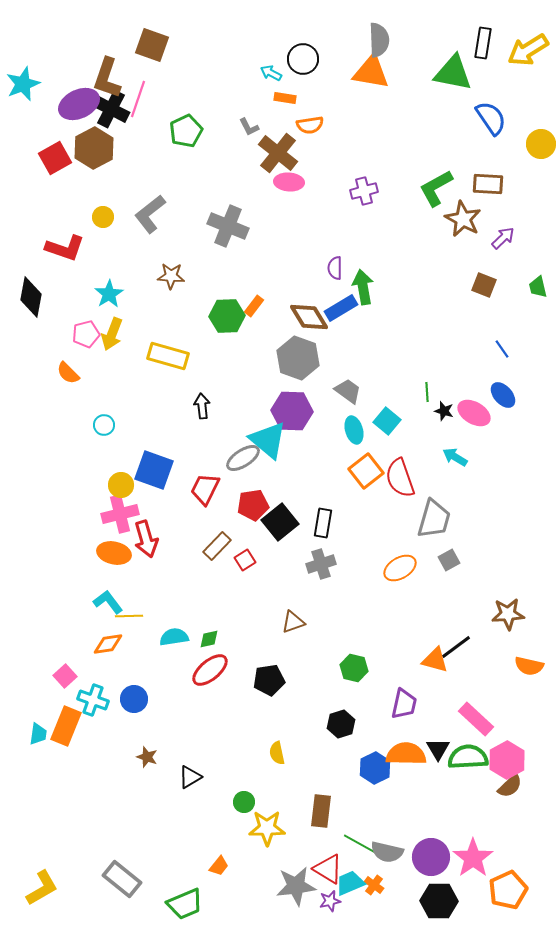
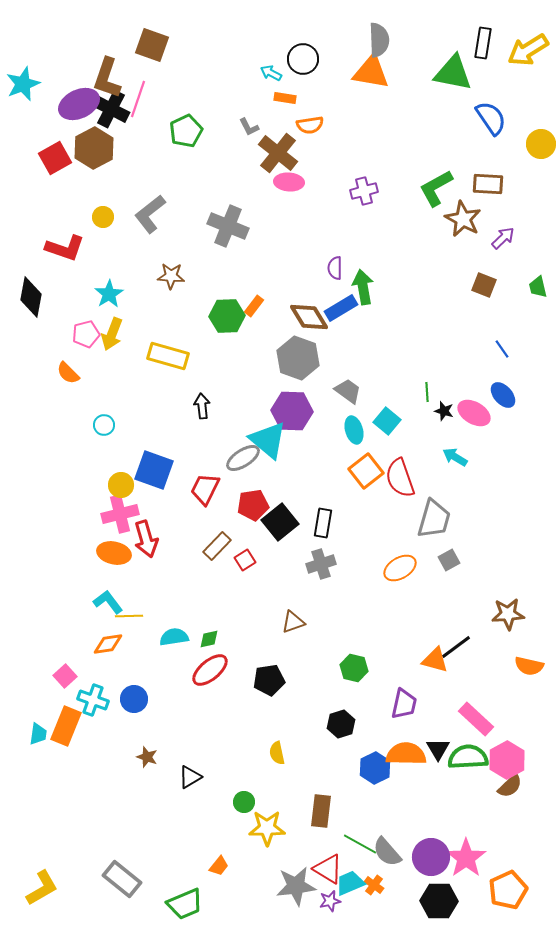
gray semicircle at (387, 852): rotated 36 degrees clockwise
pink star at (473, 858): moved 7 px left
